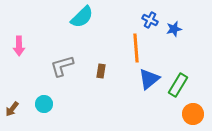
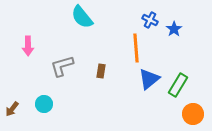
cyan semicircle: rotated 95 degrees clockwise
blue star: rotated 21 degrees counterclockwise
pink arrow: moved 9 px right
